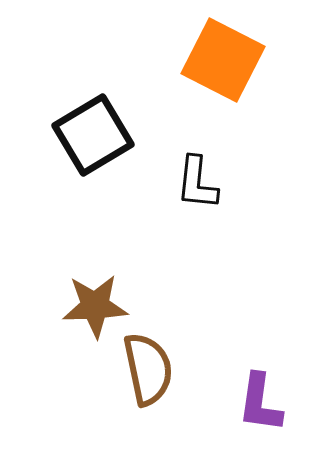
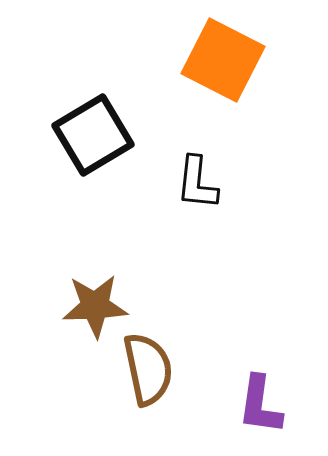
purple L-shape: moved 2 px down
